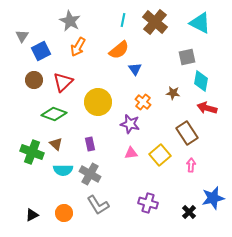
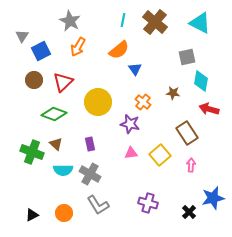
red arrow: moved 2 px right, 1 px down
